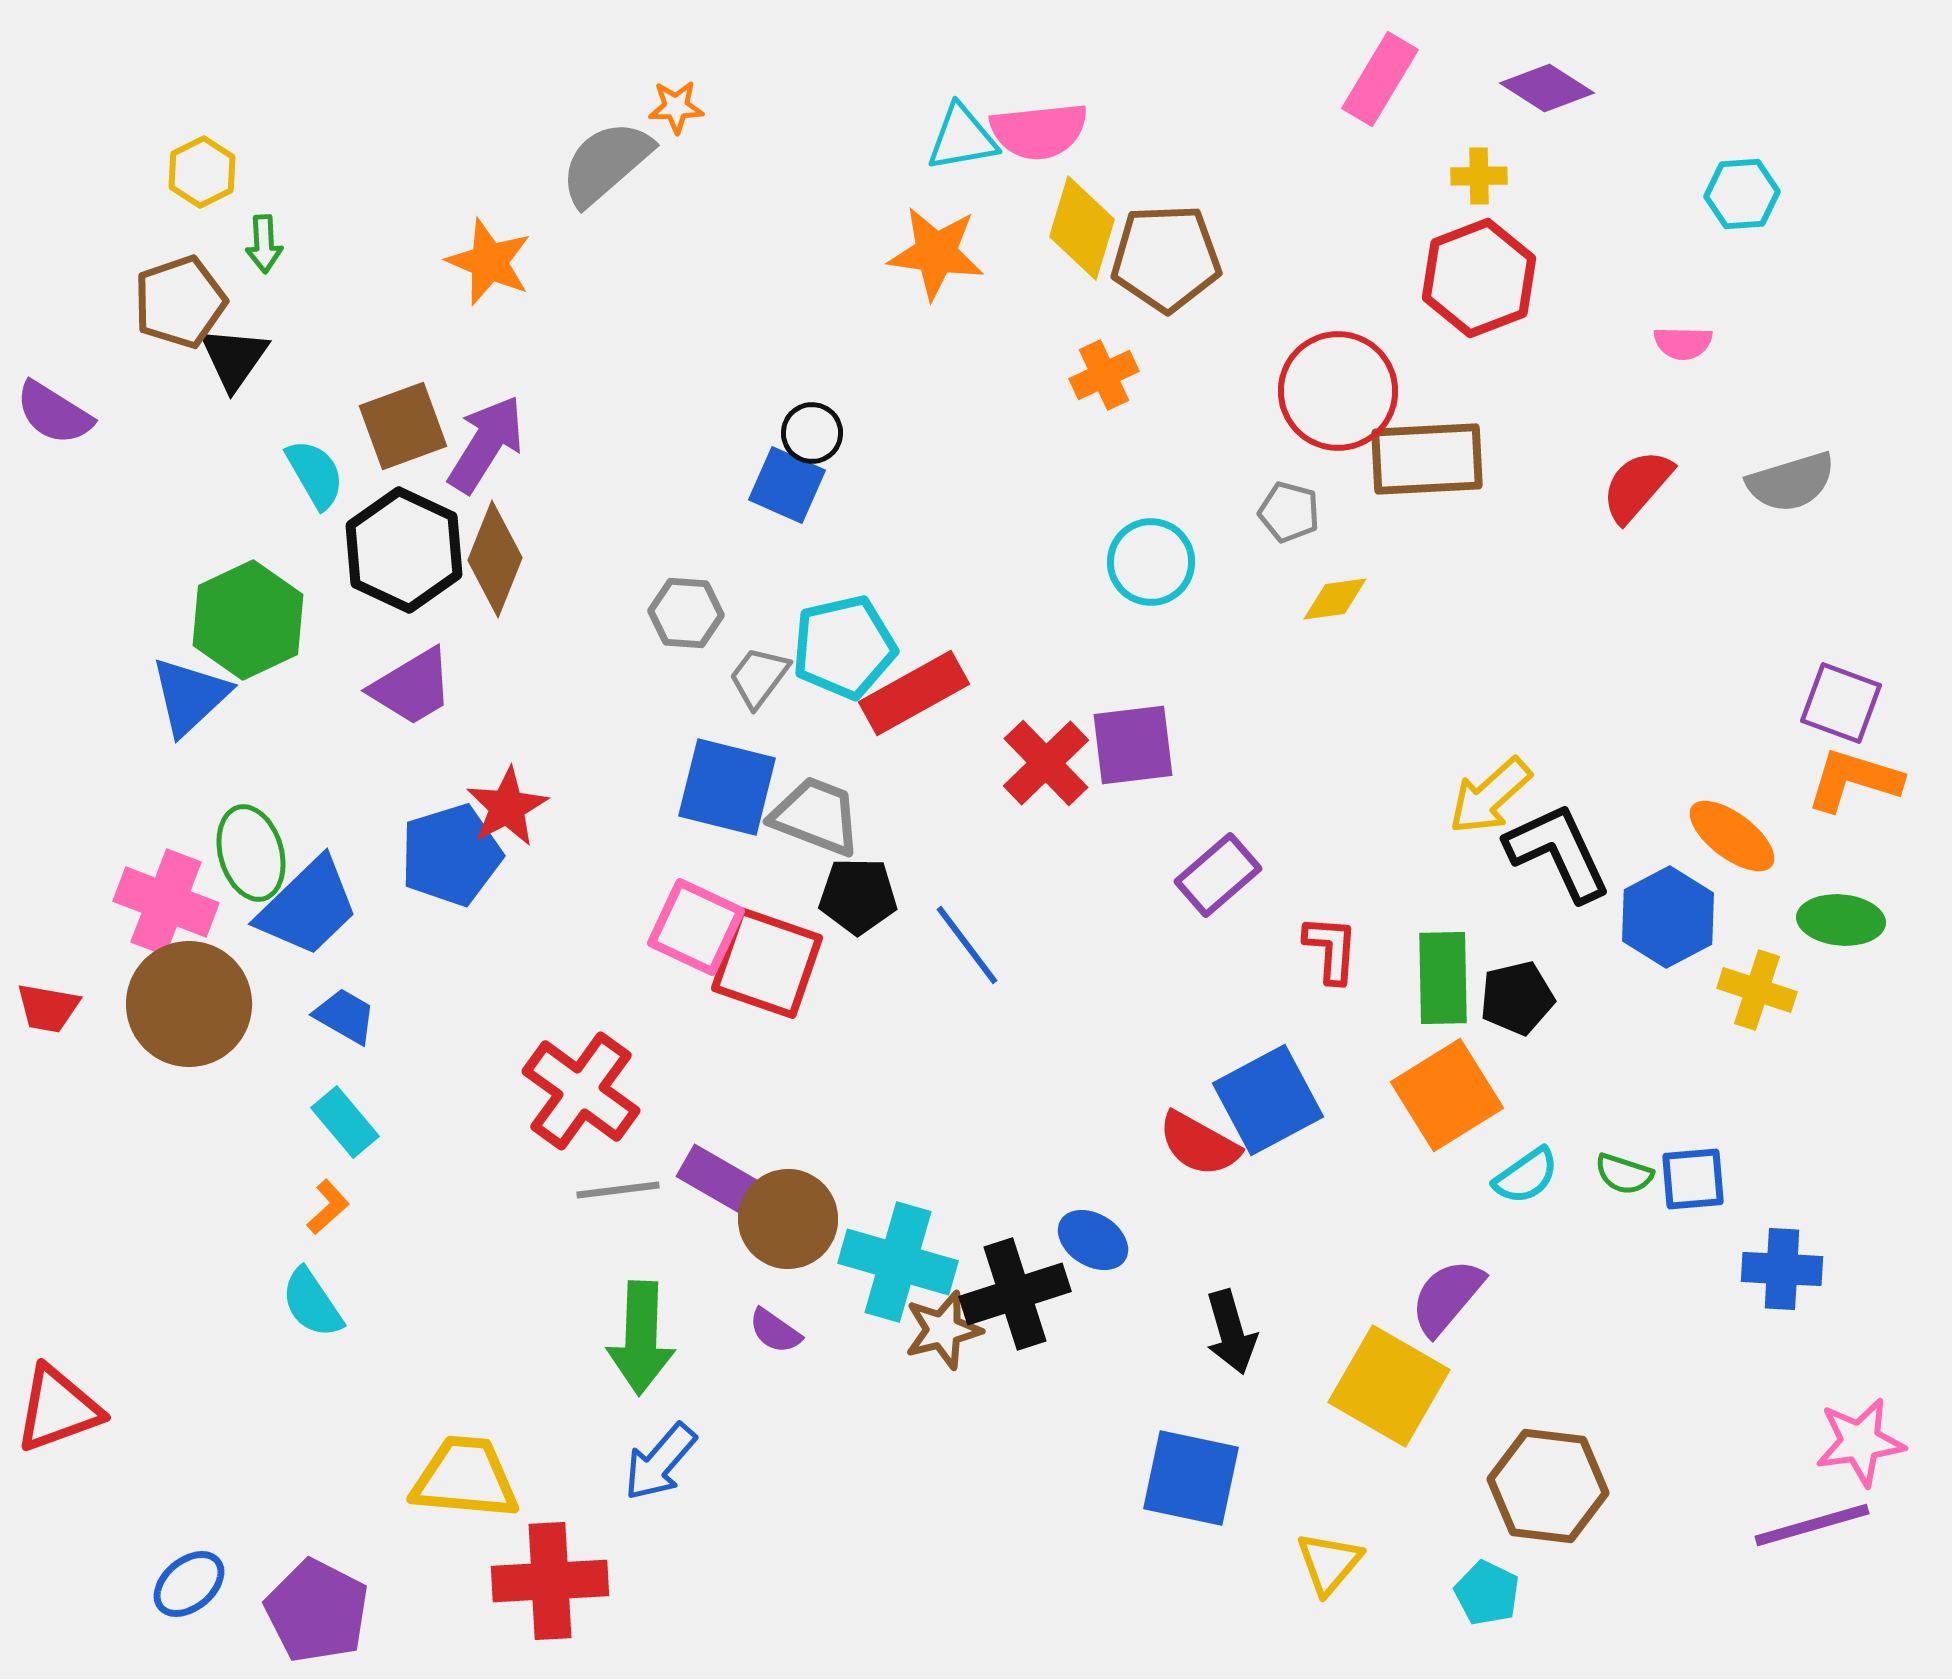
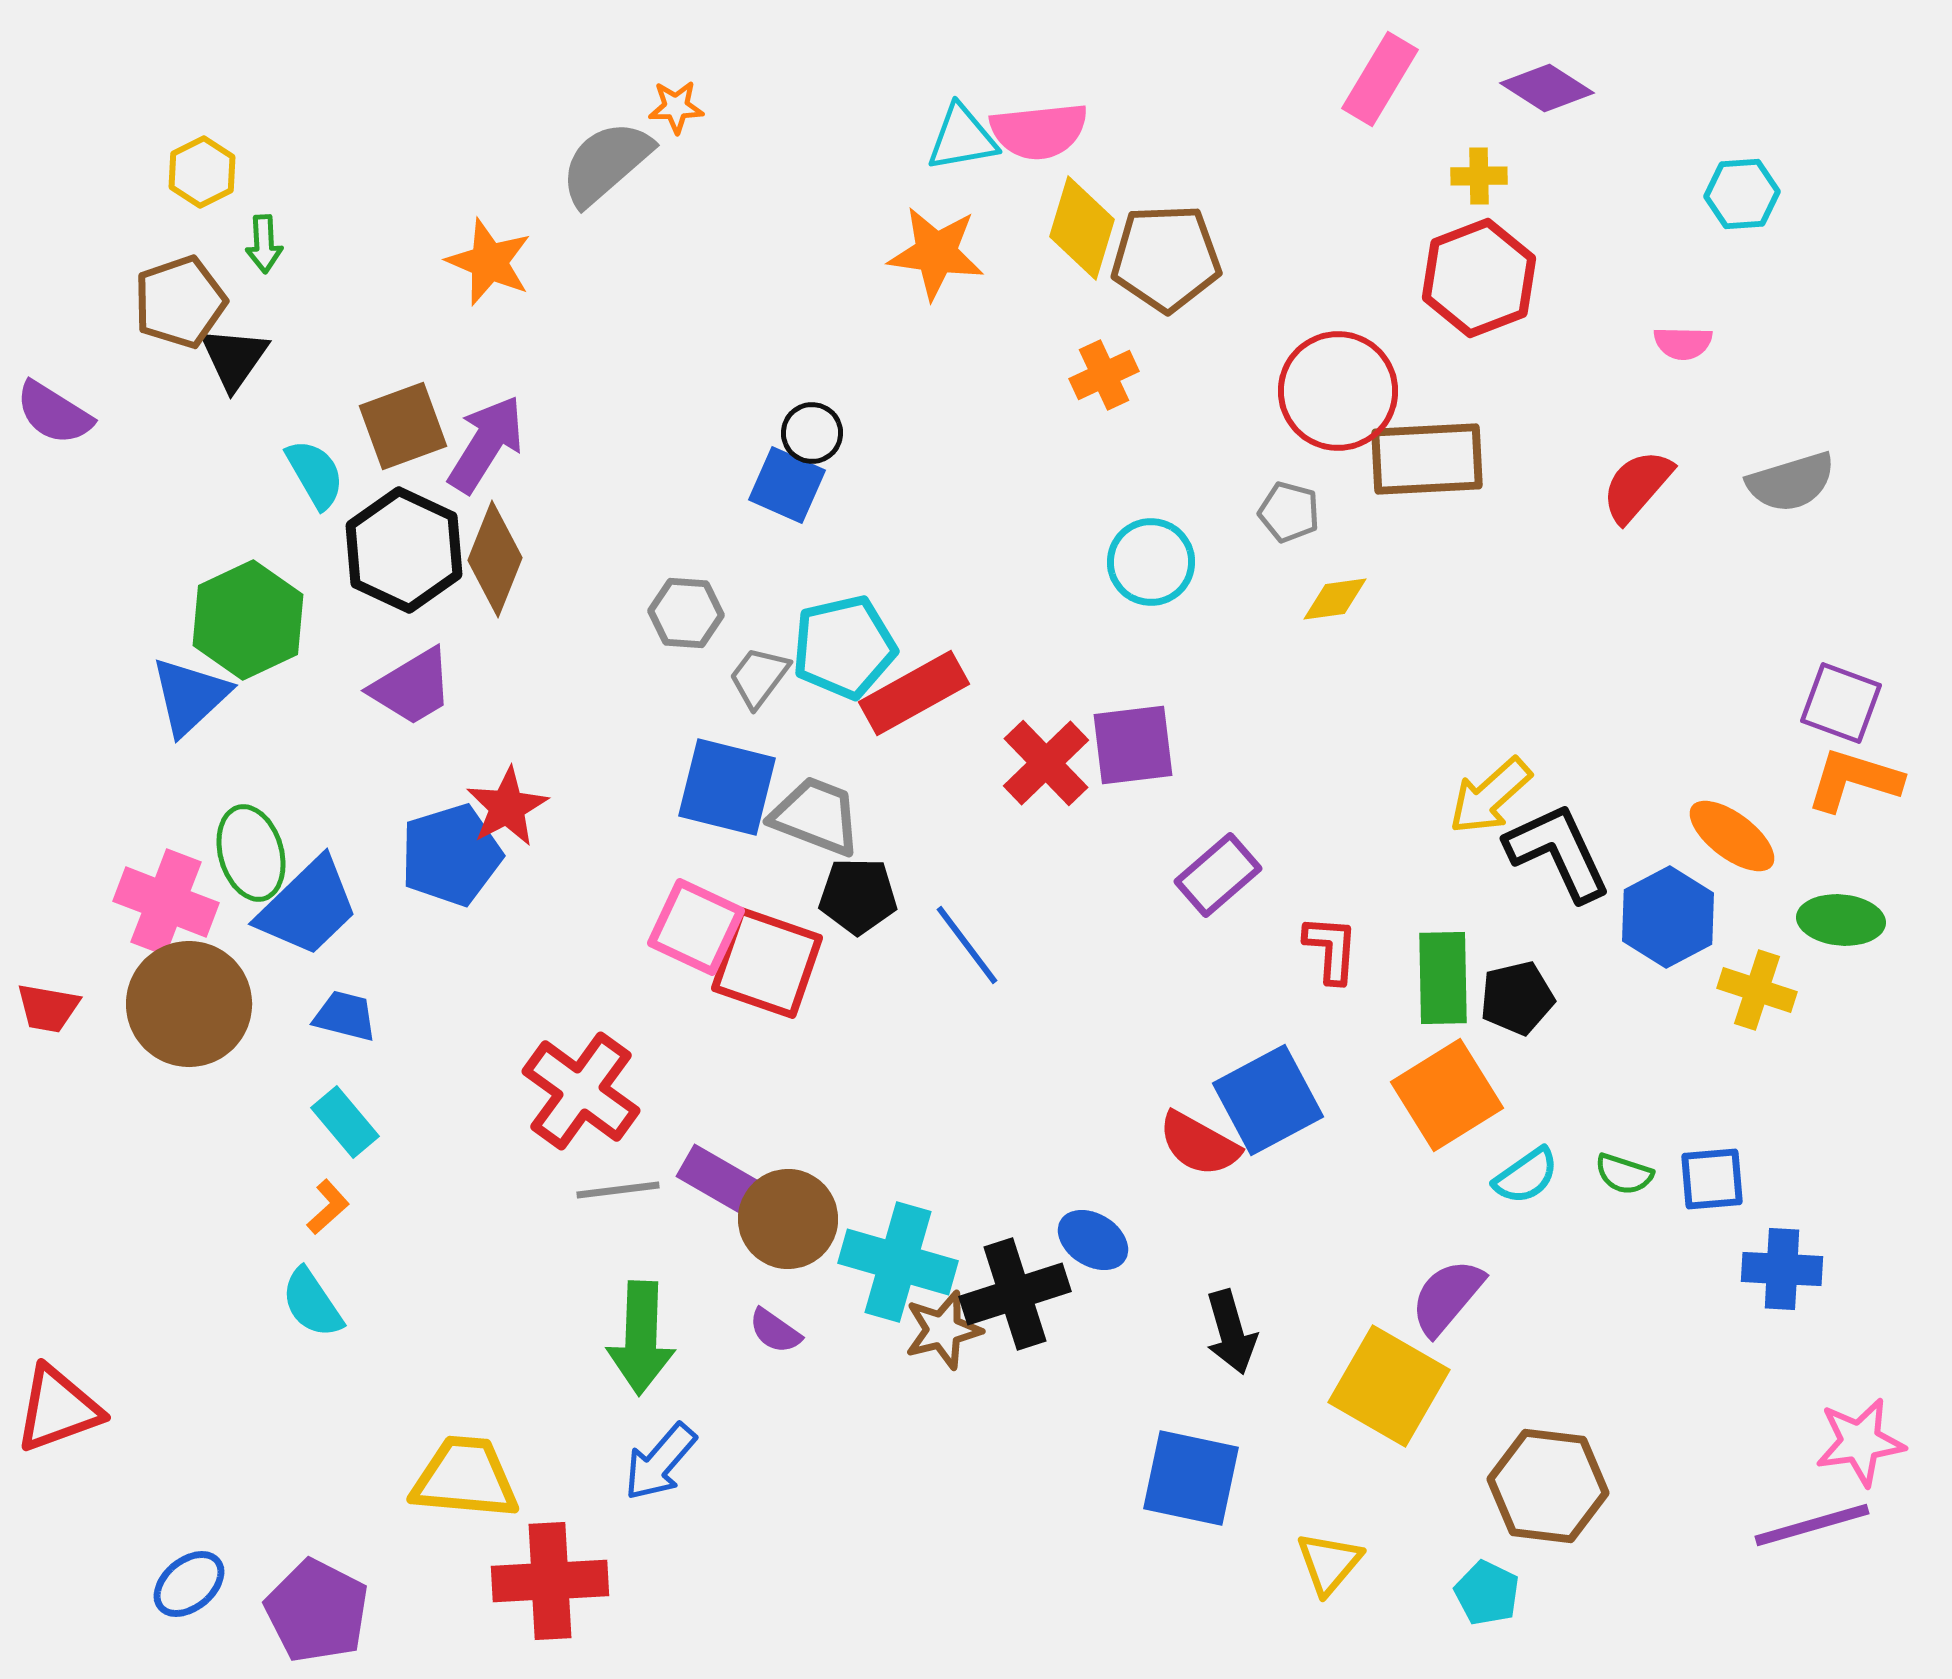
blue trapezoid at (345, 1016): rotated 16 degrees counterclockwise
blue square at (1693, 1179): moved 19 px right
